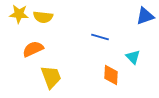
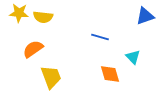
yellow star: moved 1 px up
orange semicircle: rotated 10 degrees counterclockwise
orange diamond: moved 1 px left, 1 px up; rotated 20 degrees counterclockwise
